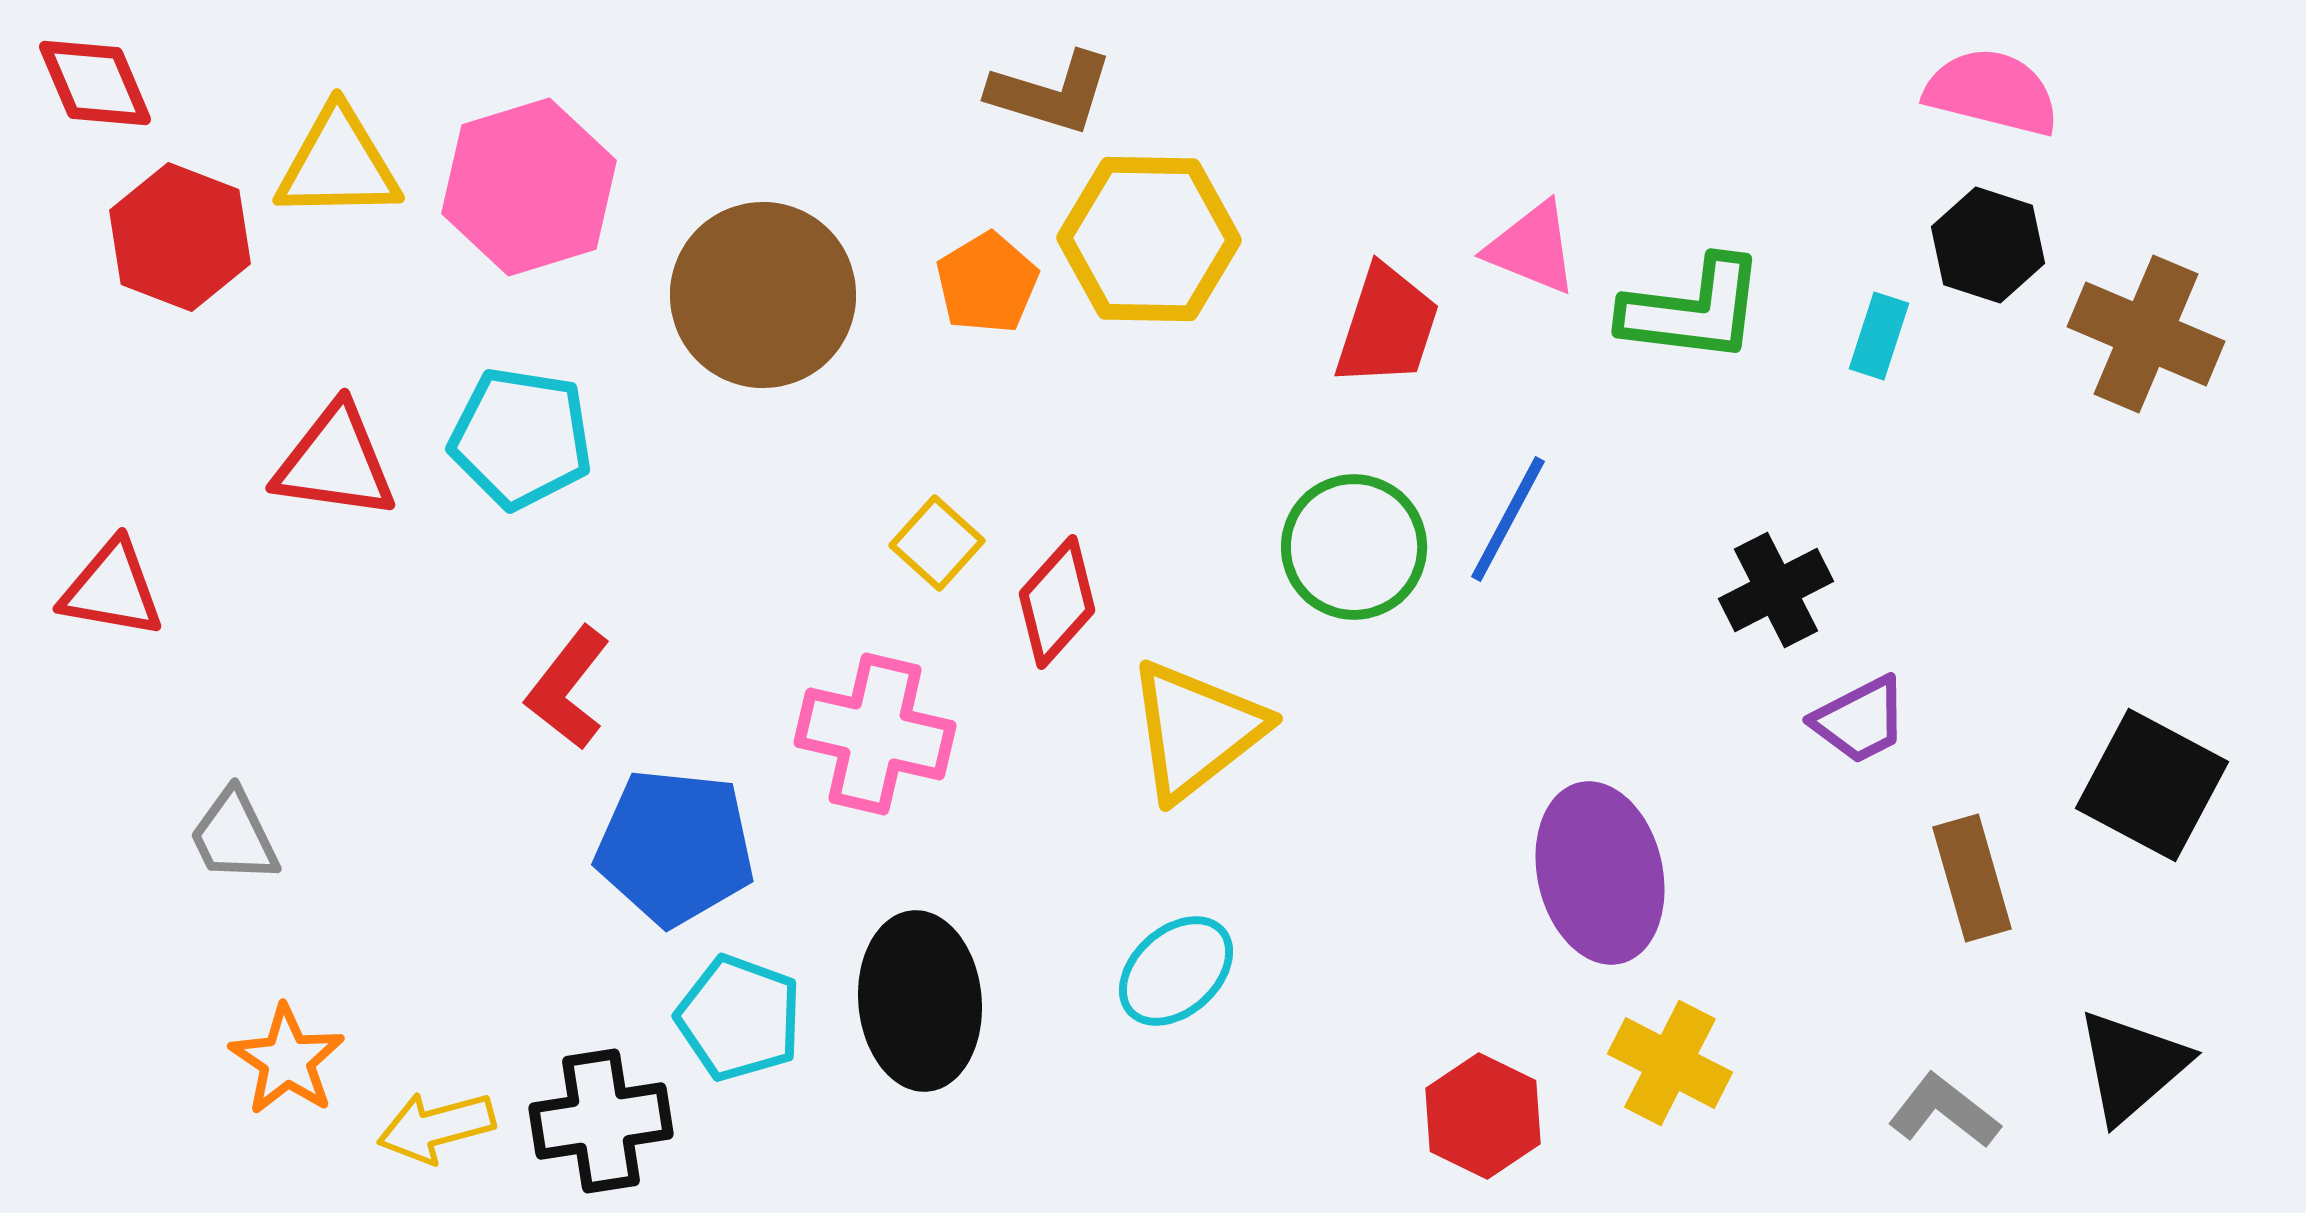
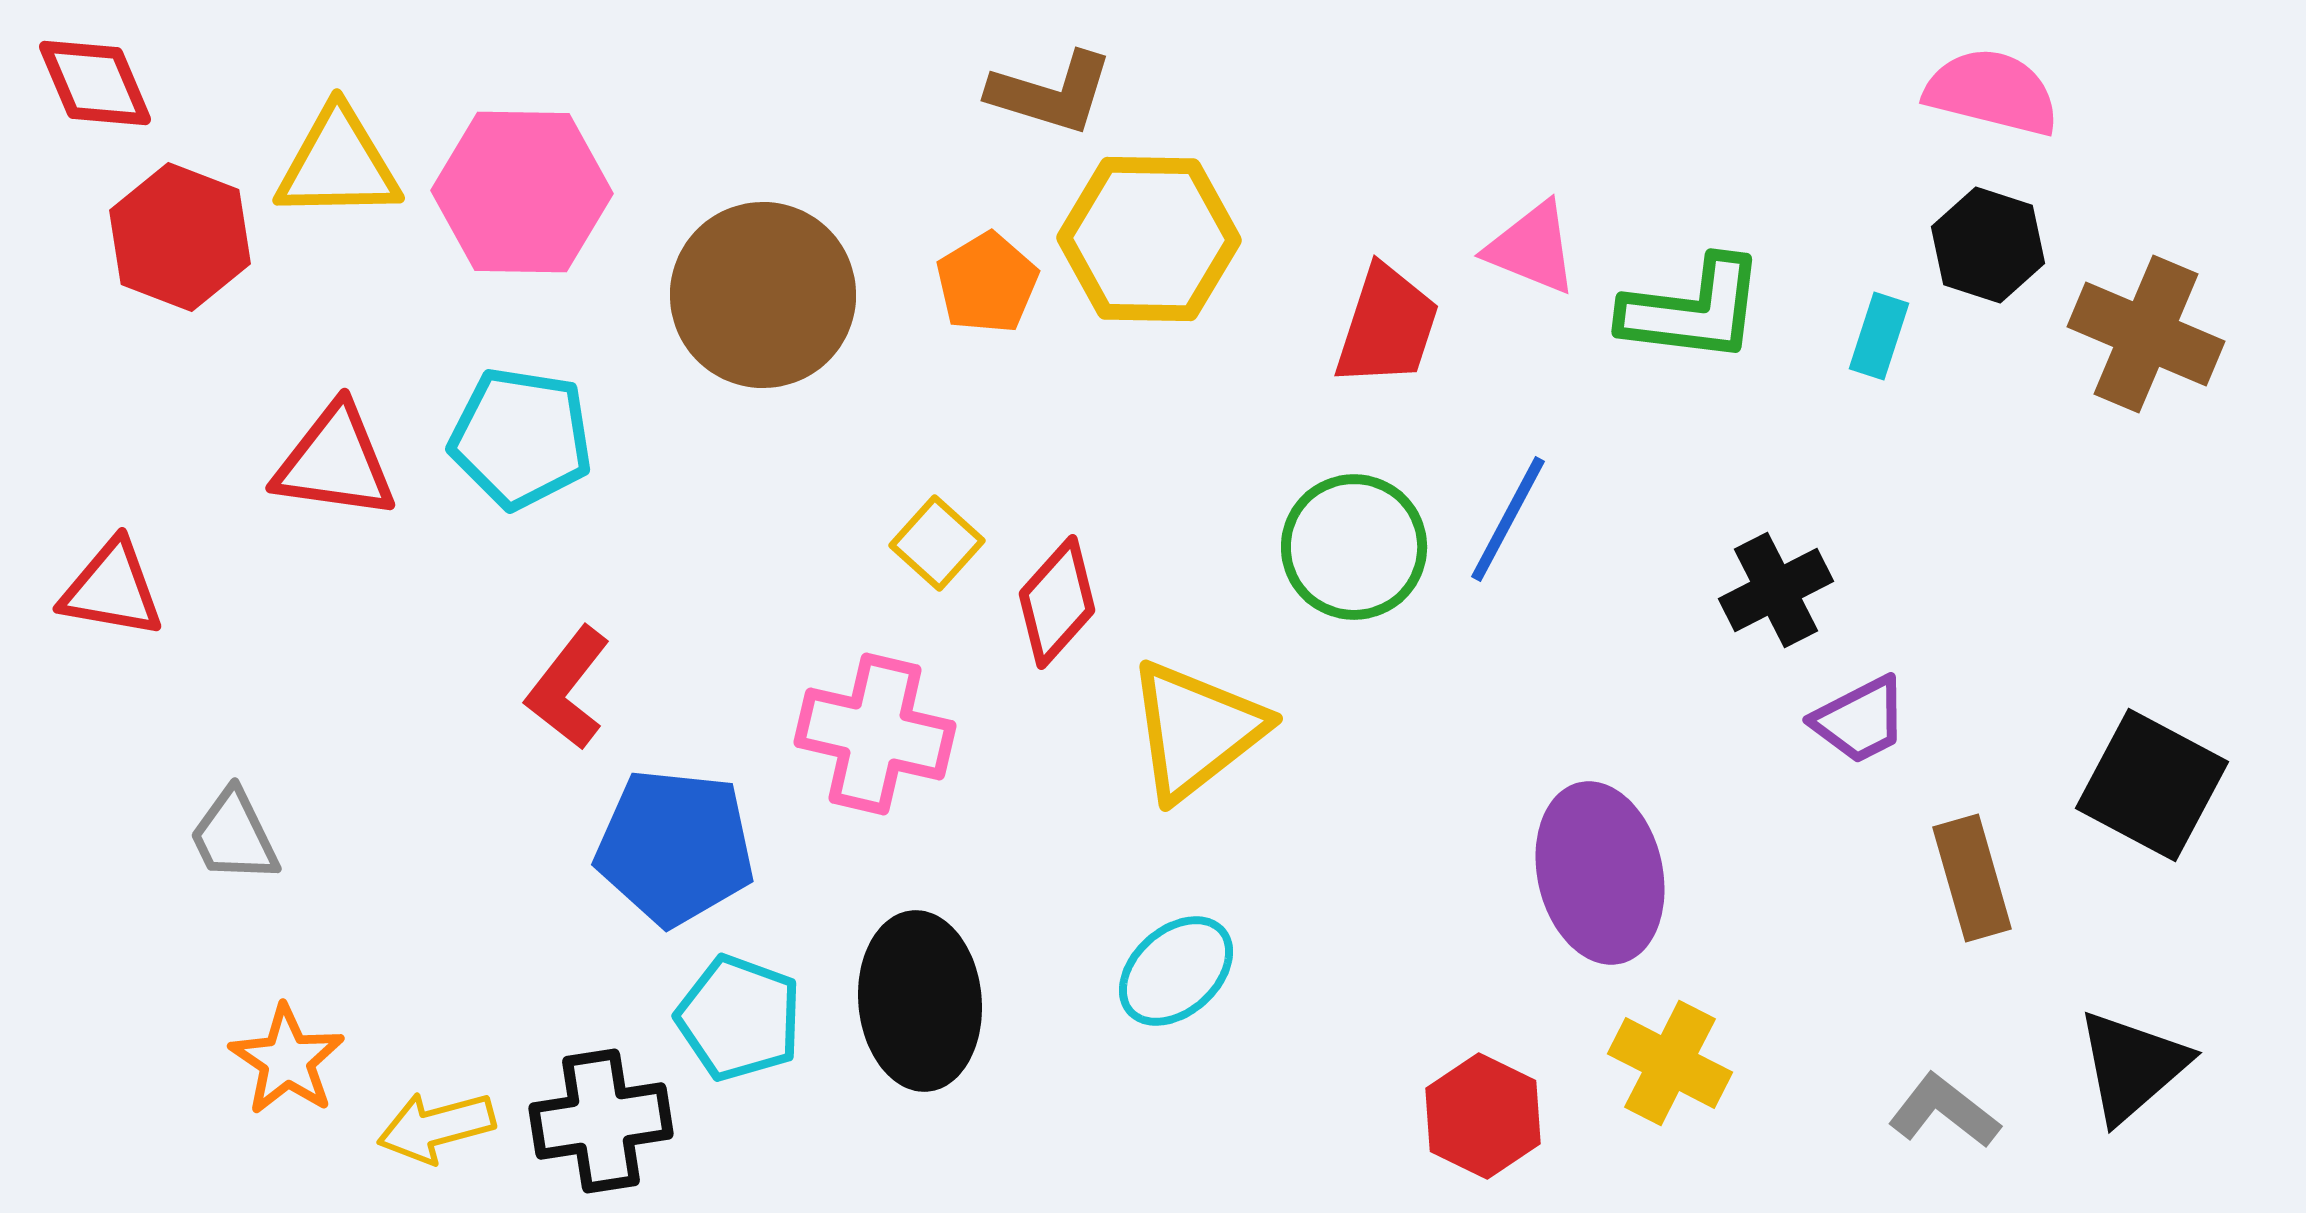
pink hexagon at (529, 187): moved 7 px left, 5 px down; rotated 18 degrees clockwise
